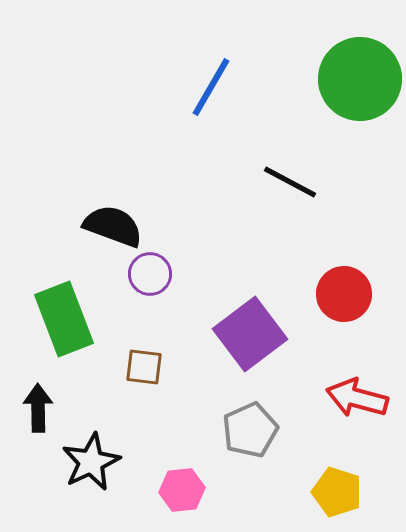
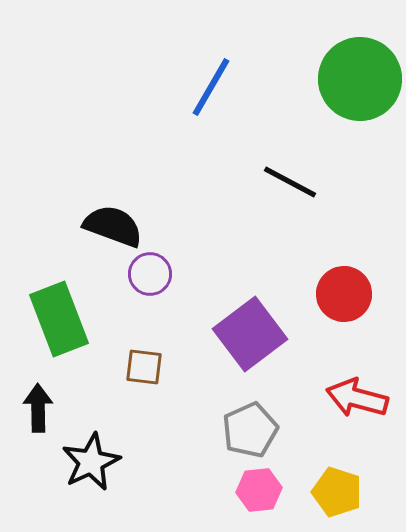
green rectangle: moved 5 px left
pink hexagon: moved 77 px right
